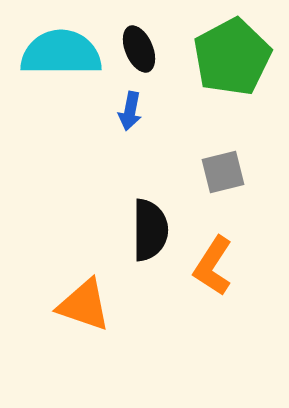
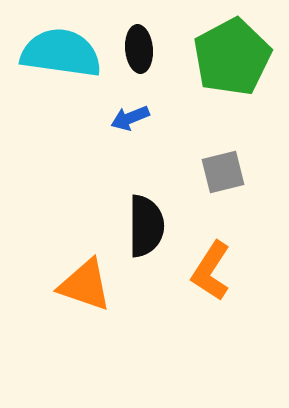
black ellipse: rotated 18 degrees clockwise
cyan semicircle: rotated 8 degrees clockwise
blue arrow: moved 7 px down; rotated 57 degrees clockwise
black semicircle: moved 4 px left, 4 px up
orange L-shape: moved 2 px left, 5 px down
orange triangle: moved 1 px right, 20 px up
